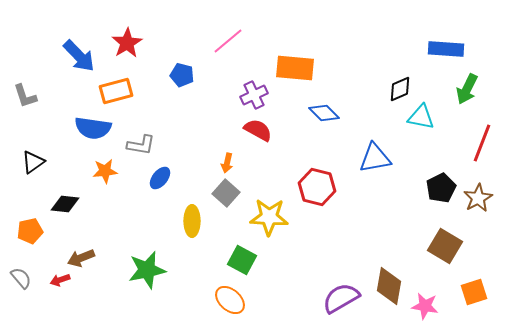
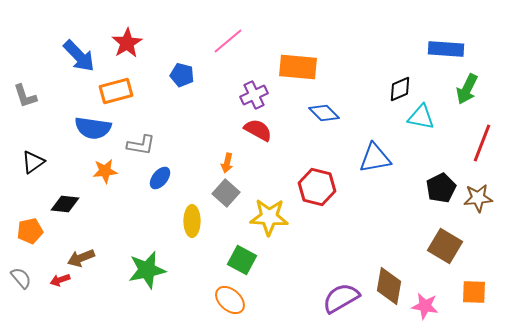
orange rectangle at (295, 68): moved 3 px right, 1 px up
brown star at (478, 198): rotated 24 degrees clockwise
orange square at (474, 292): rotated 20 degrees clockwise
